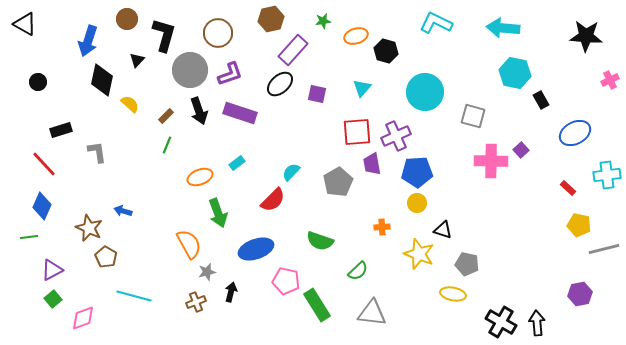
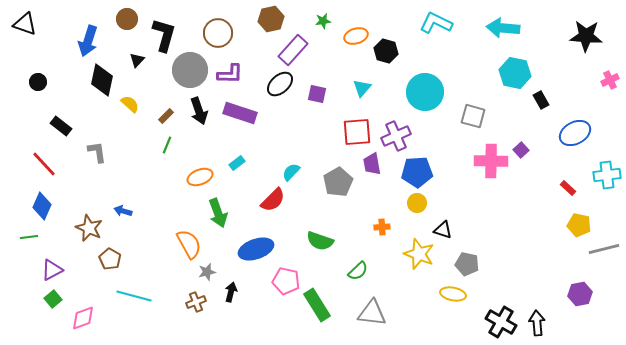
black triangle at (25, 24): rotated 10 degrees counterclockwise
purple L-shape at (230, 74): rotated 20 degrees clockwise
black rectangle at (61, 130): moved 4 px up; rotated 55 degrees clockwise
brown pentagon at (106, 257): moved 4 px right, 2 px down
